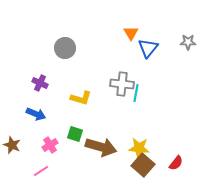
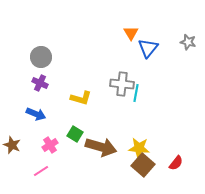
gray star: rotated 14 degrees clockwise
gray circle: moved 24 px left, 9 px down
green square: rotated 14 degrees clockwise
